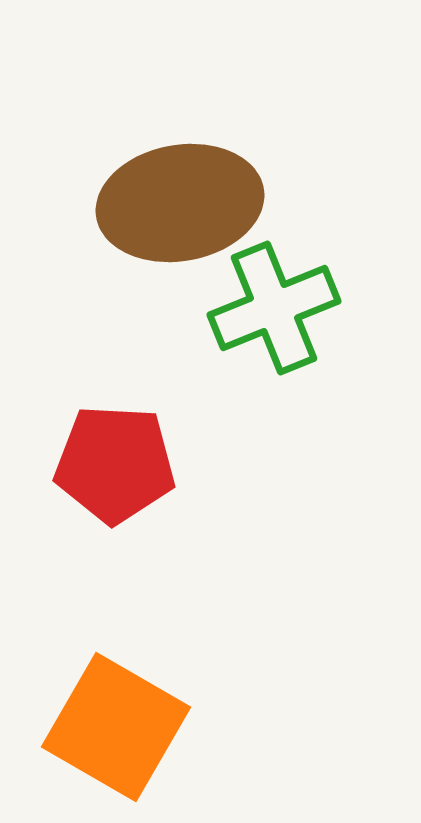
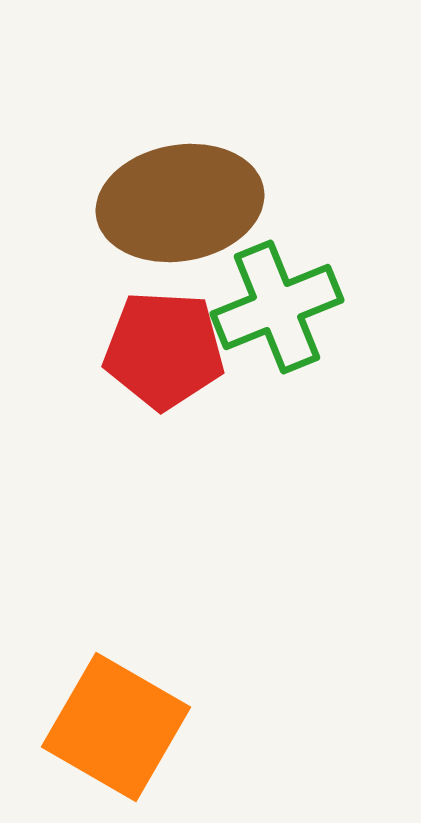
green cross: moved 3 px right, 1 px up
red pentagon: moved 49 px right, 114 px up
